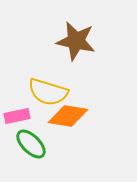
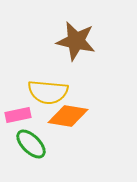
yellow semicircle: rotated 12 degrees counterclockwise
pink rectangle: moved 1 px right, 1 px up
